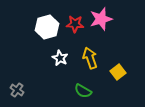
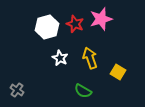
red star: rotated 18 degrees clockwise
yellow square: rotated 21 degrees counterclockwise
